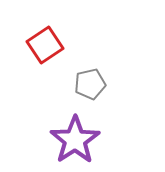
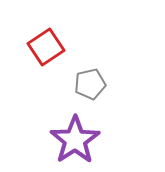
red square: moved 1 px right, 2 px down
